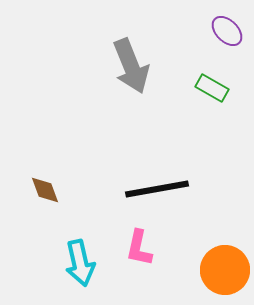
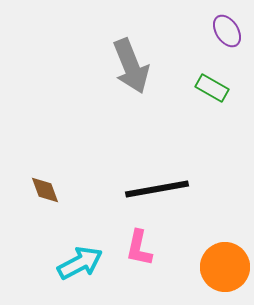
purple ellipse: rotated 12 degrees clockwise
cyan arrow: rotated 105 degrees counterclockwise
orange circle: moved 3 px up
